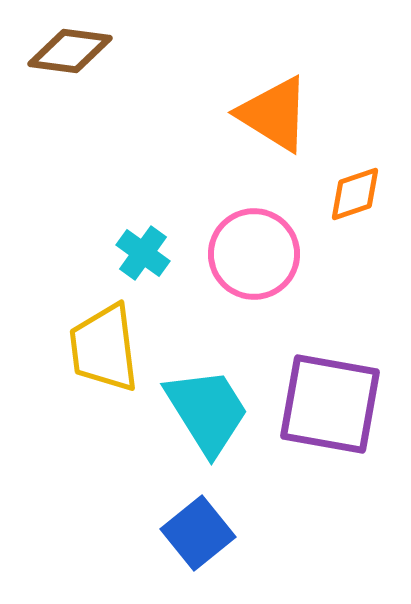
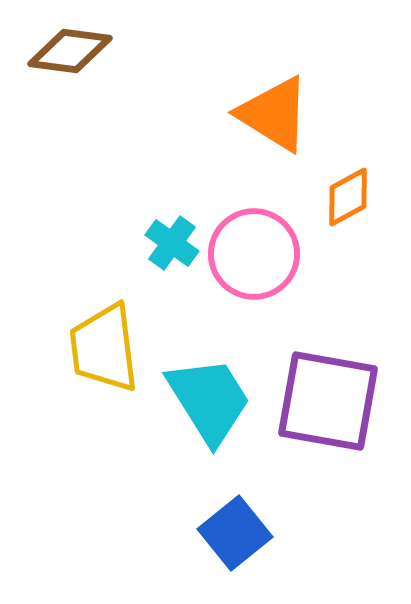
orange diamond: moved 7 px left, 3 px down; rotated 10 degrees counterclockwise
cyan cross: moved 29 px right, 10 px up
purple square: moved 2 px left, 3 px up
cyan trapezoid: moved 2 px right, 11 px up
blue square: moved 37 px right
